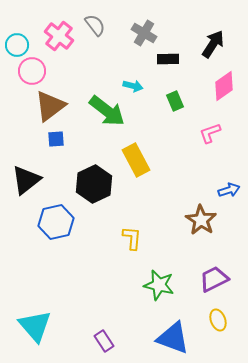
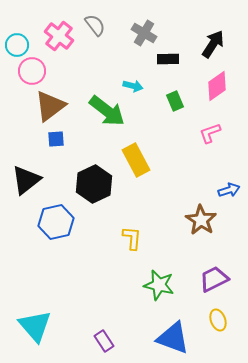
pink diamond: moved 7 px left
